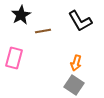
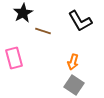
black star: moved 2 px right, 2 px up
brown line: rotated 28 degrees clockwise
pink rectangle: rotated 30 degrees counterclockwise
orange arrow: moved 3 px left, 1 px up
